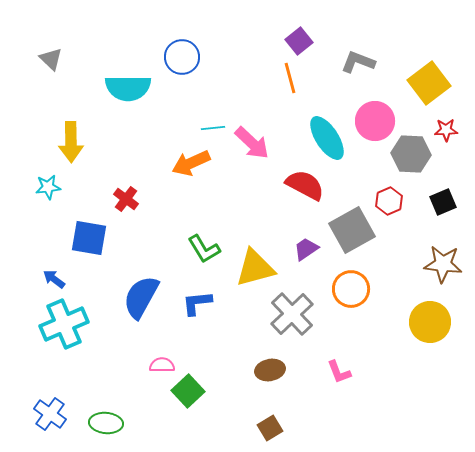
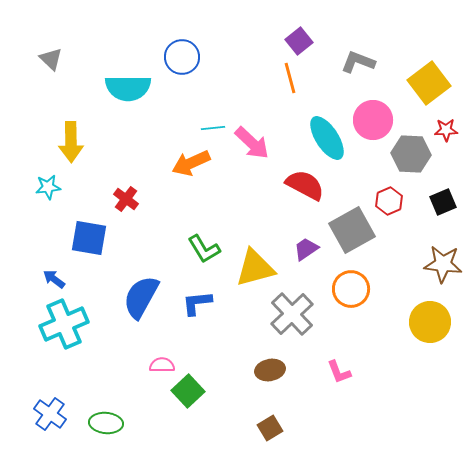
pink circle: moved 2 px left, 1 px up
